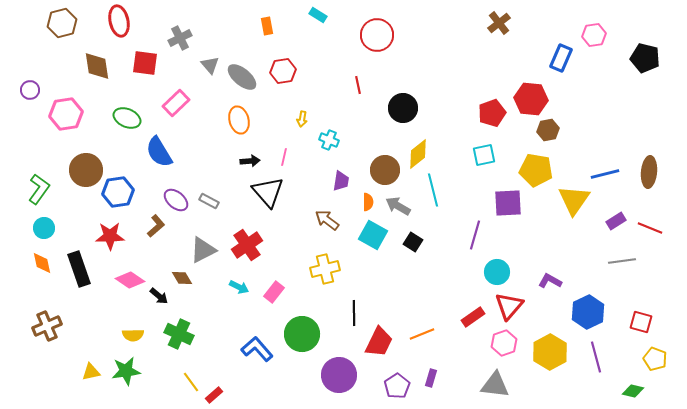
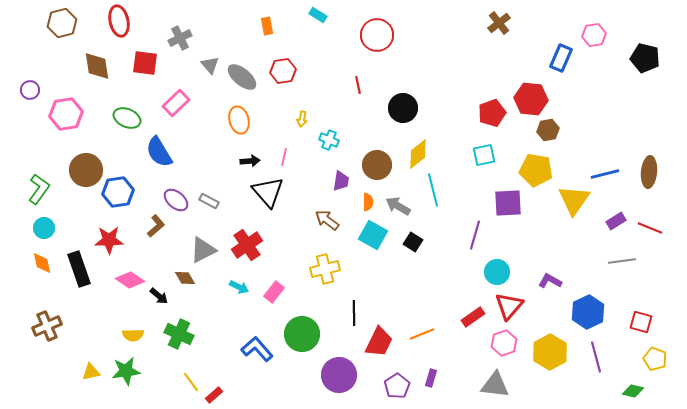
brown circle at (385, 170): moved 8 px left, 5 px up
red star at (110, 236): moved 1 px left, 4 px down
brown diamond at (182, 278): moved 3 px right
